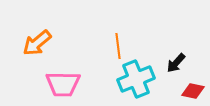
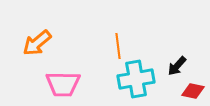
black arrow: moved 1 px right, 3 px down
cyan cross: rotated 12 degrees clockwise
